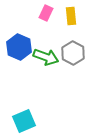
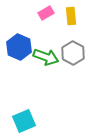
pink rectangle: rotated 35 degrees clockwise
